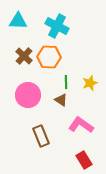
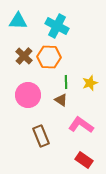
red rectangle: rotated 24 degrees counterclockwise
